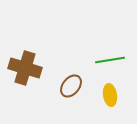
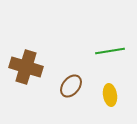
green line: moved 9 px up
brown cross: moved 1 px right, 1 px up
